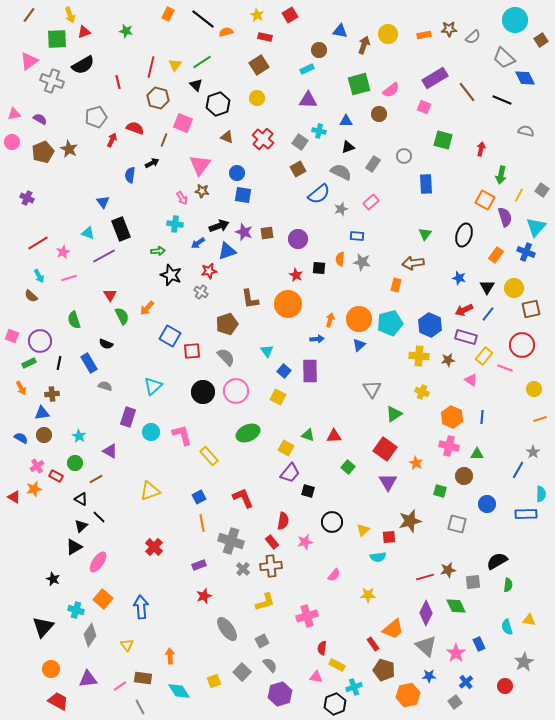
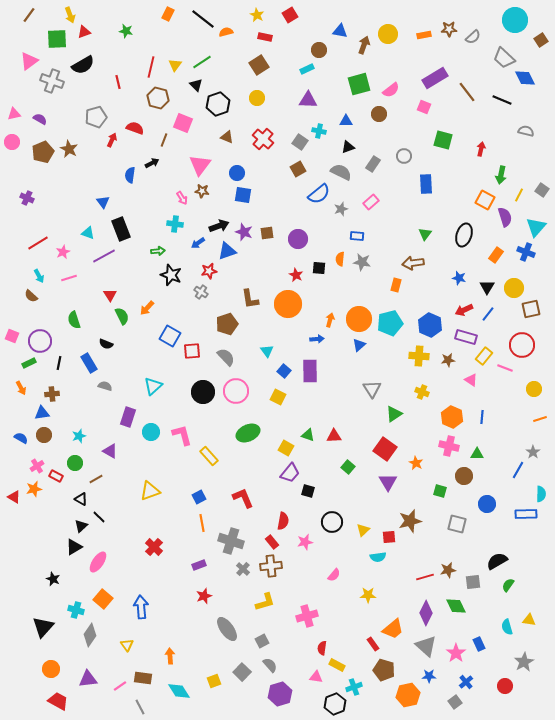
cyan star at (79, 436): rotated 24 degrees clockwise
green semicircle at (508, 585): rotated 152 degrees counterclockwise
